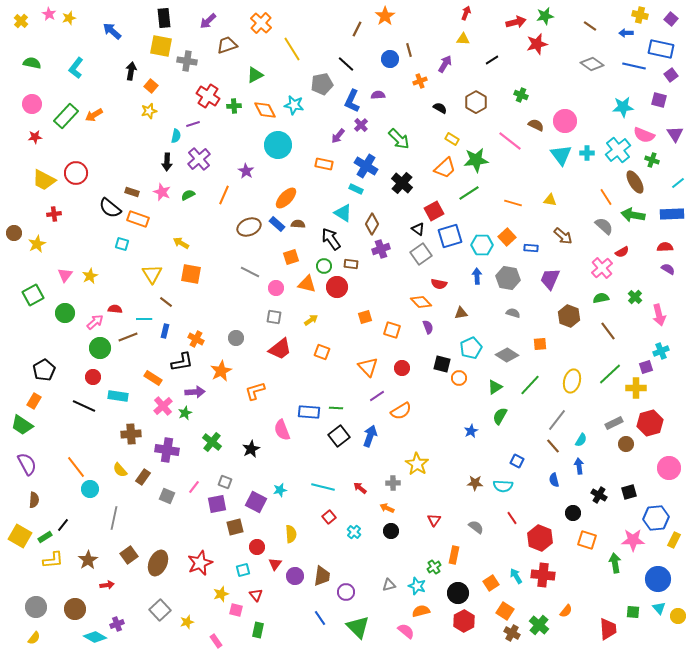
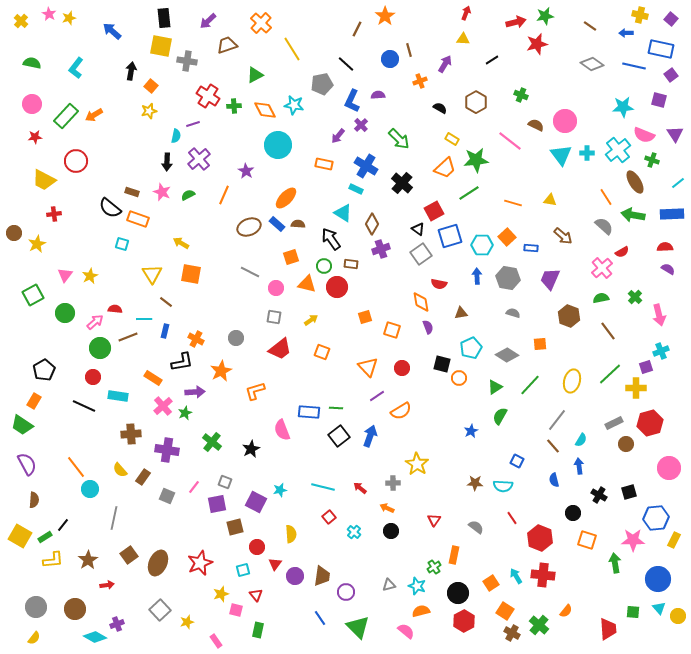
red circle at (76, 173): moved 12 px up
orange diamond at (421, 302): rotated 35 degrees clockwise
